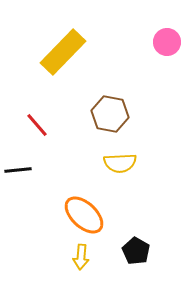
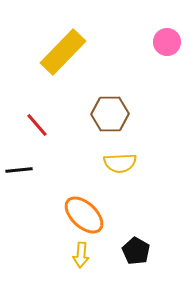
brown hexagon: rotated 12 degrees counterclockwise
black line: moved 1 px right
yellow arrow: moved 2 px up
